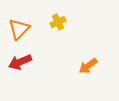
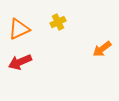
orange triangle: rotated 20 degrees clockwise
orange arrow: moved 14 px right, 17 px up
